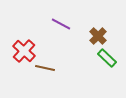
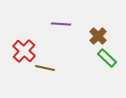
purple line: rotated 24 degrees counterclockwise
